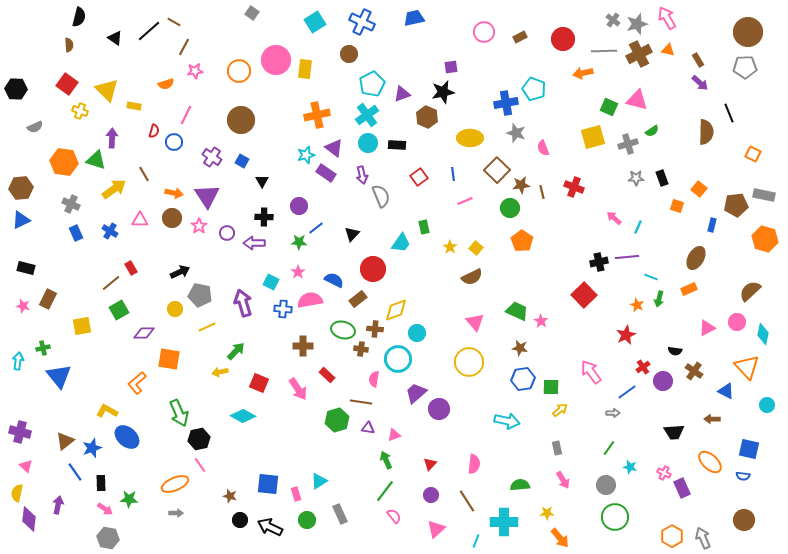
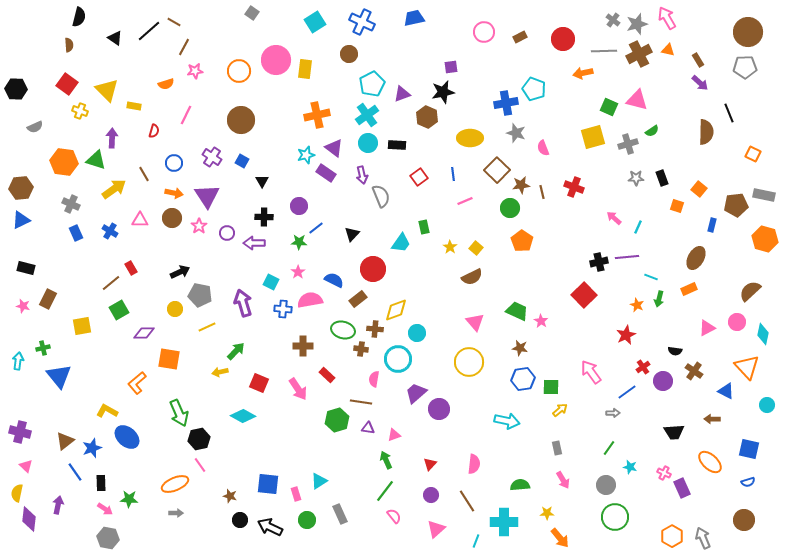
blue circle at (174, 142): moved 21 px down
blue semicircle at (743, 476): moved 5 px right, 6 px down; rotated 24 degrees counterclockwise
